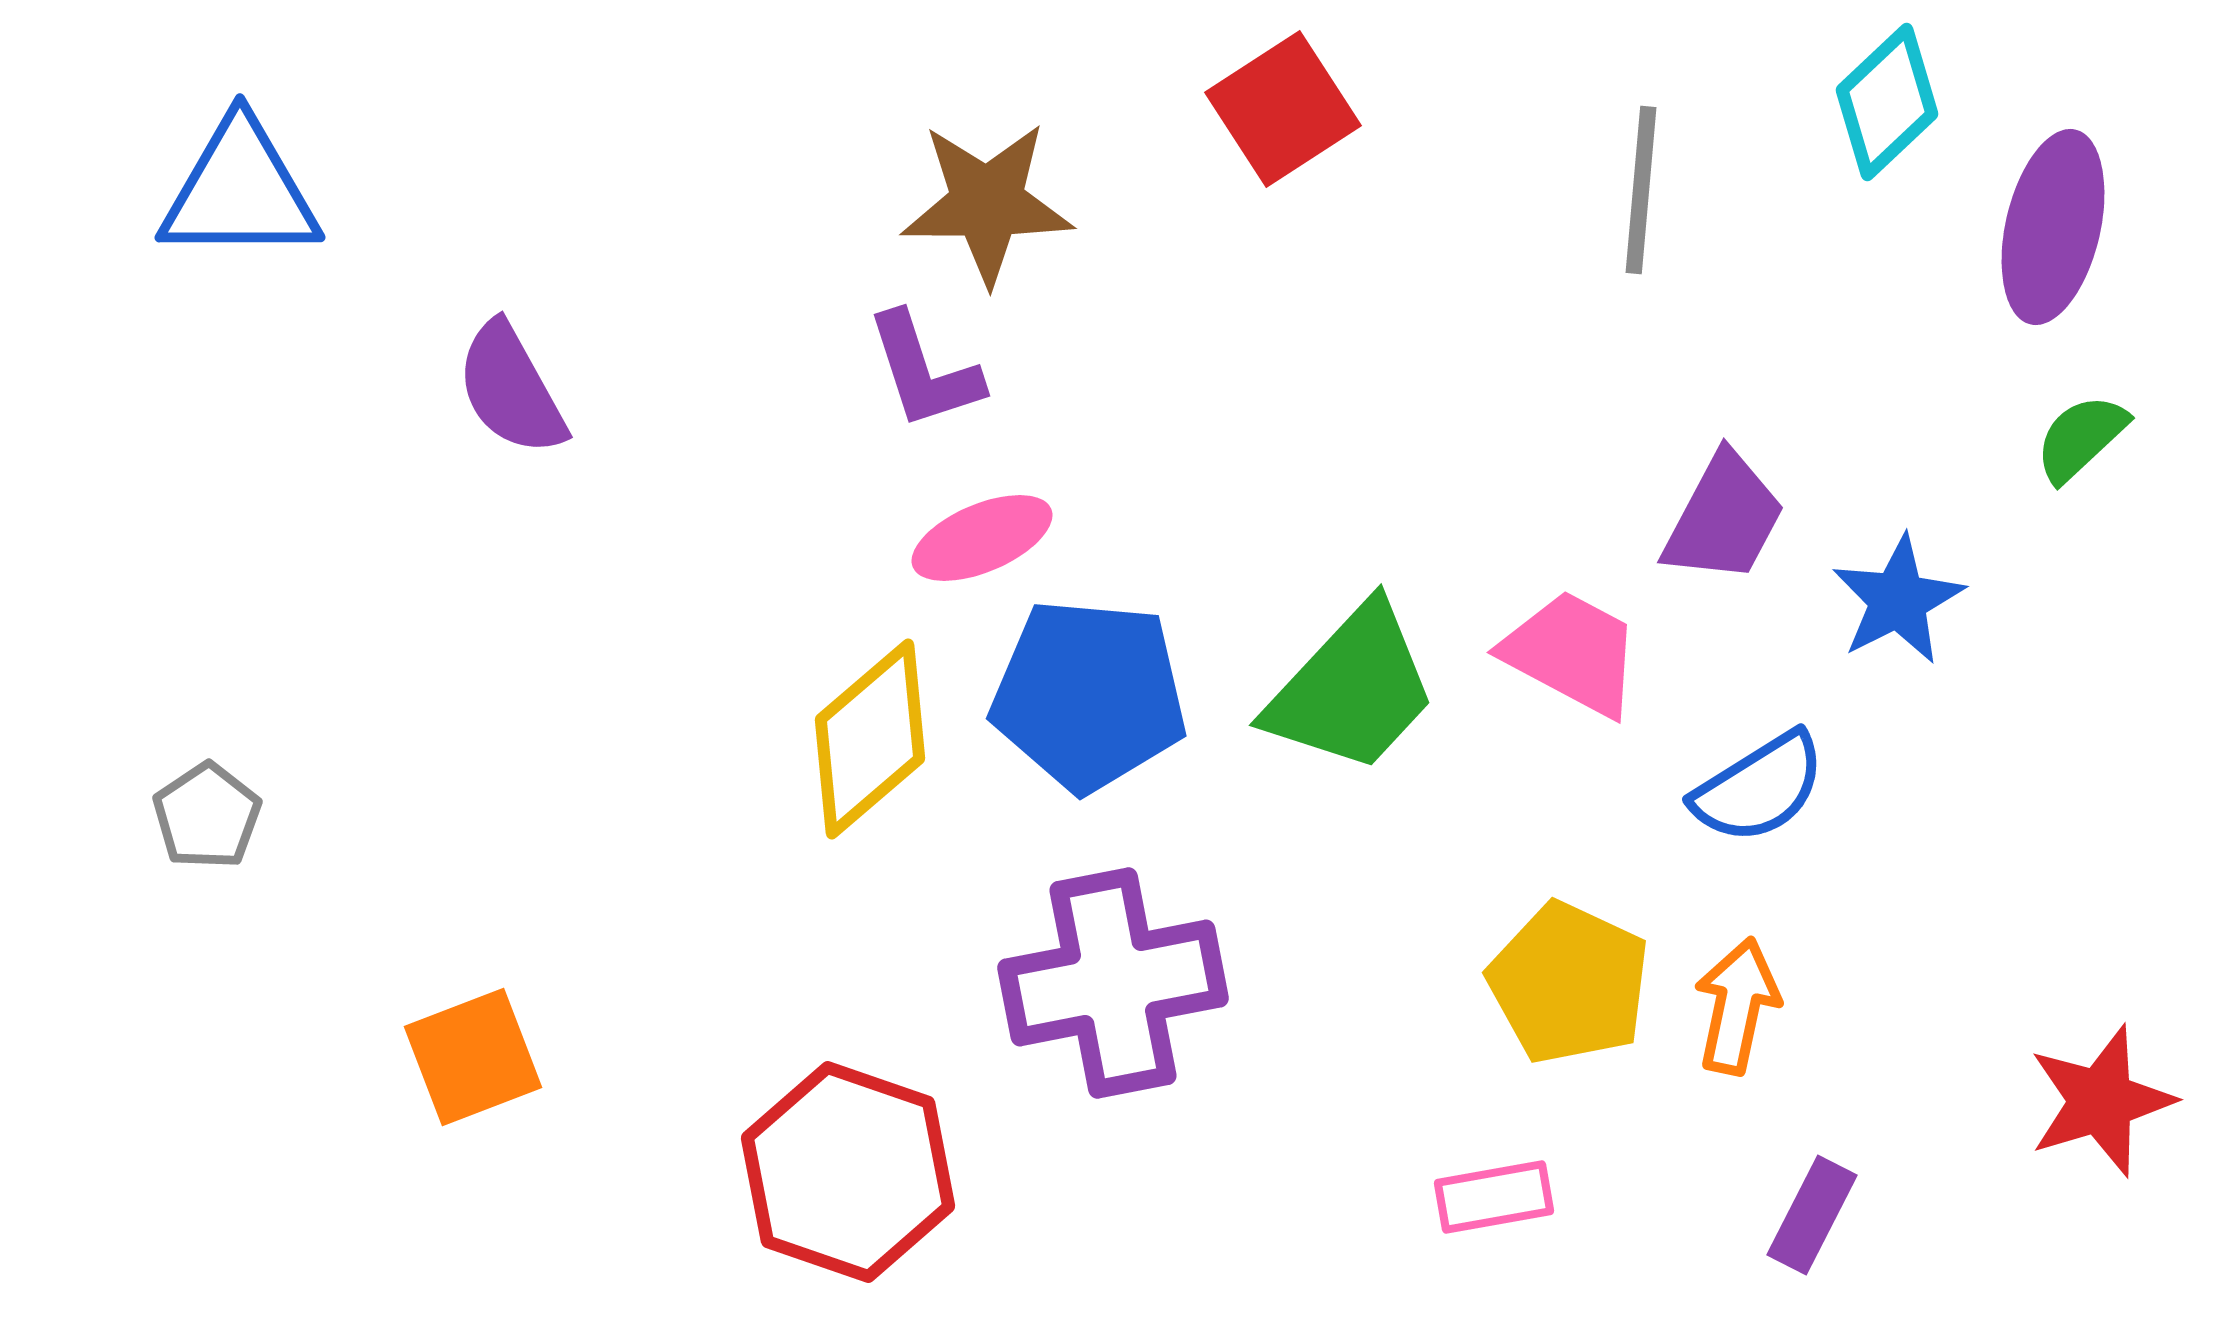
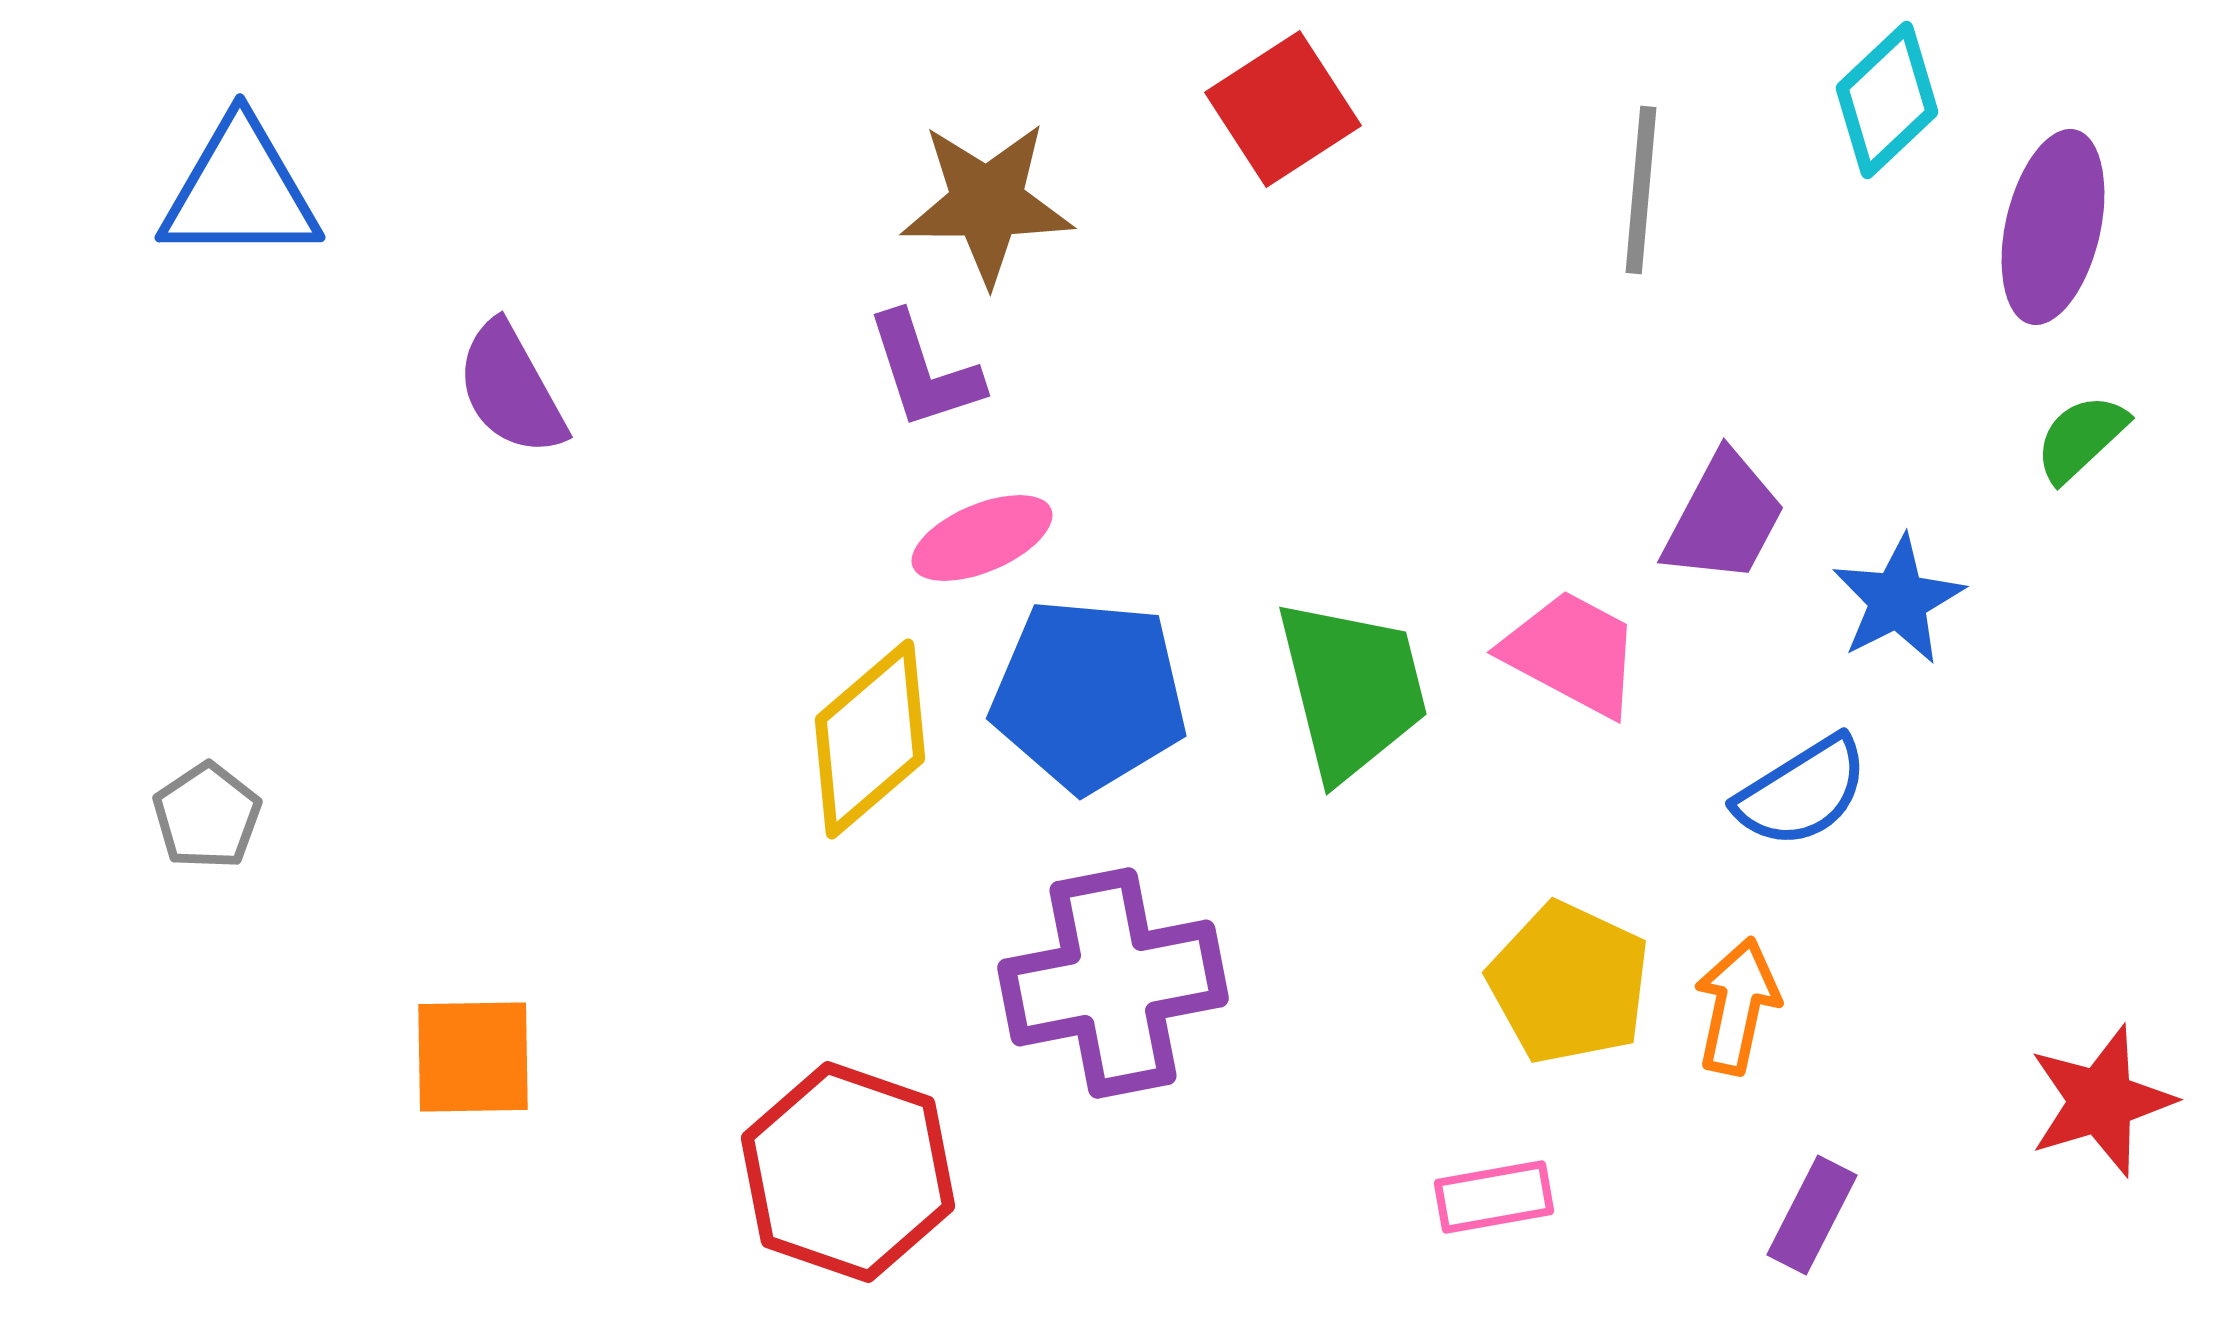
cyan diamond: moved 2 px up
green trapezoid: rotated 57 degrees counterclockwise
blue semicircle: moved 43 px right, 4 px down
orange square: rotated 20 degrees clockwise
